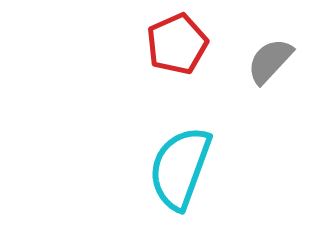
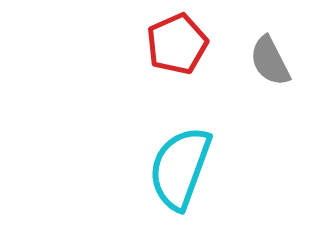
gray semicircle: rotated 70 degrees counterclockwise
